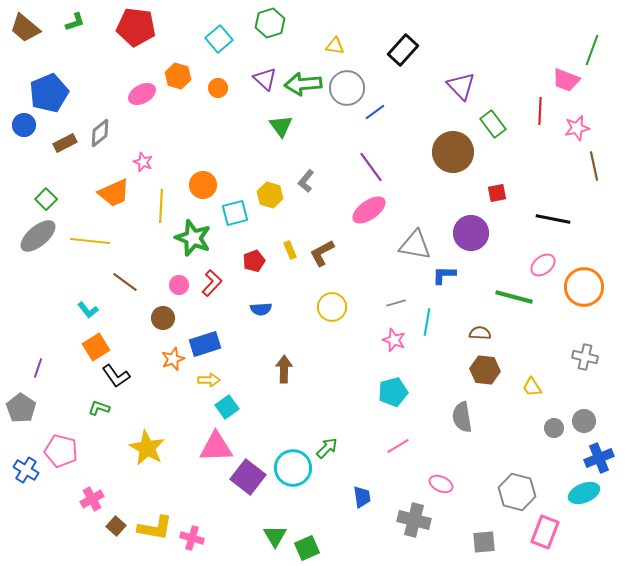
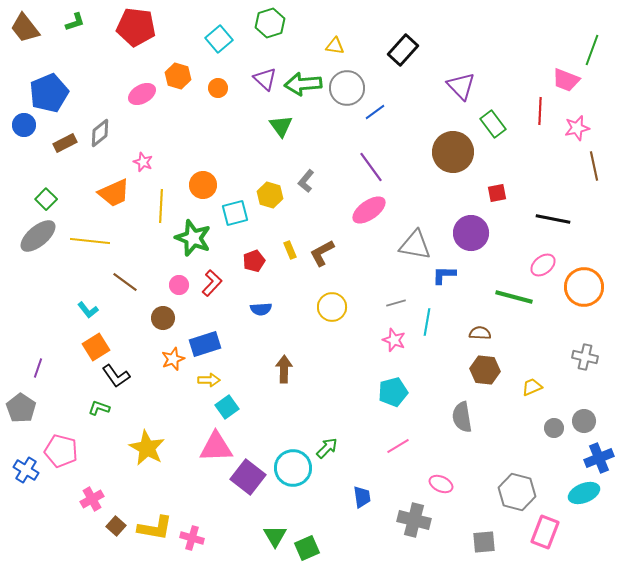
brown trapezoid at (25, 28): rotated 12 degrees clockwise
yellow trapezoid at (532, 387): rotated 100 degrees clockwise
